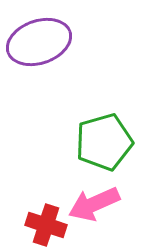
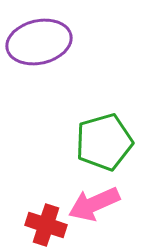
purple ellipse: rotated 6 degrees clockwise
